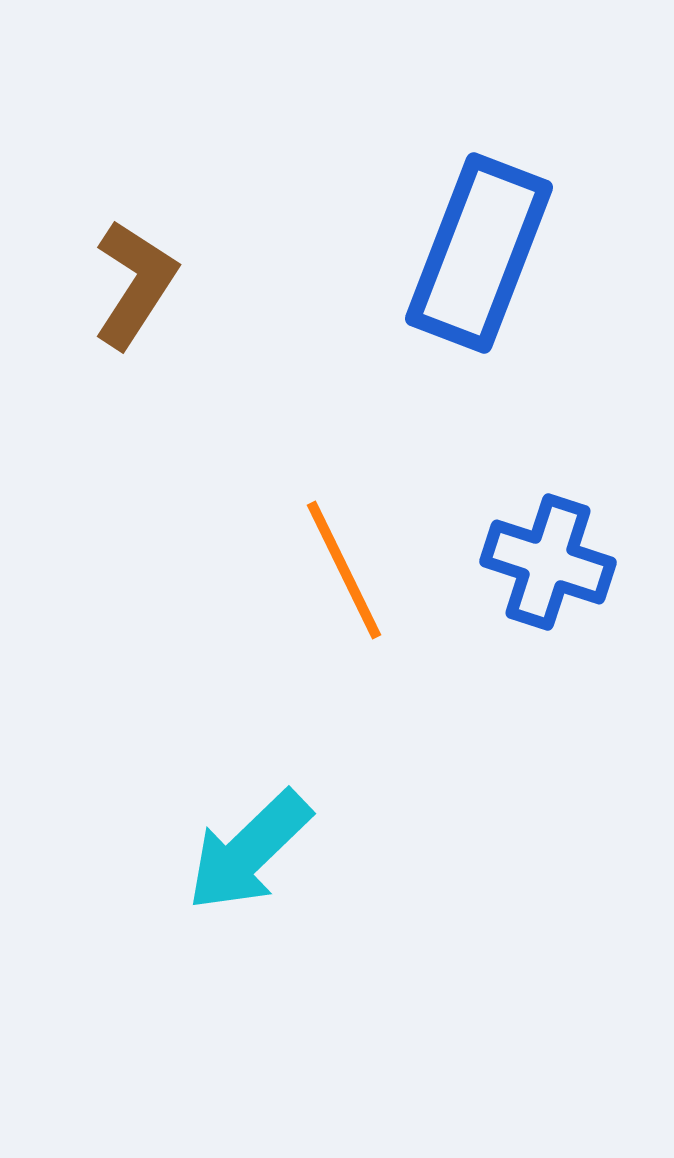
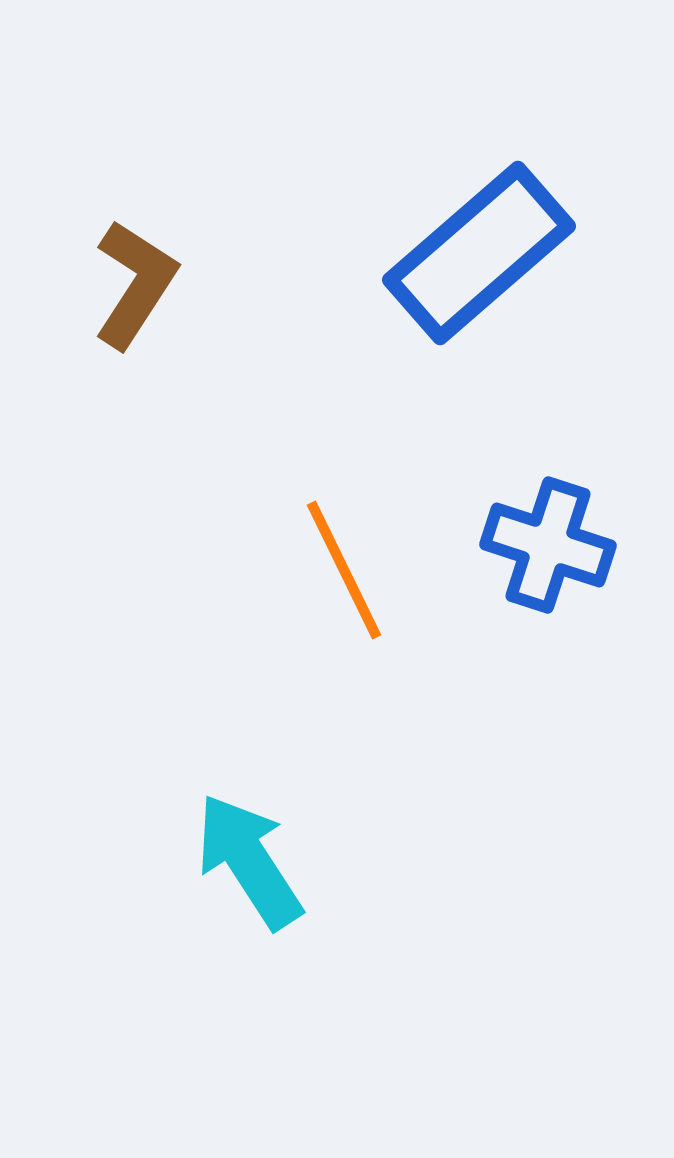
blue rectangle: rotated 28 degrees clockwise
blue cross: moved 17 px up
cyan arrow: moved 10 px down; rotated 101 degrees clockwise
